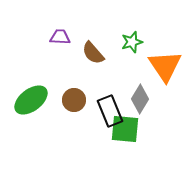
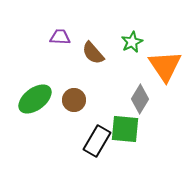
green star: rotated 10 degrees counterclockwise
green ellipse: moved 4 px right, 1 px up
black rectangle: moved 13 px left, 30 px down; rotated 52 degrees clockwise
